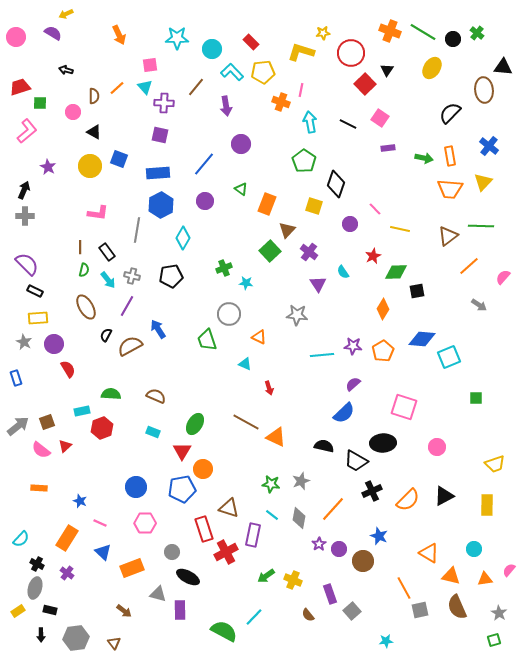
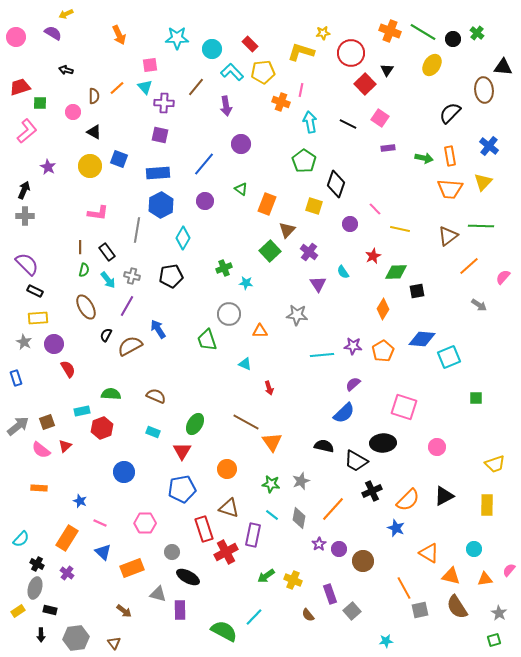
red rectangle at (251, 42): moved 1 px left, 2 px down
yellow ellipse at (432, 68): moved 3 px up
orange triangle at (259, 337): moved 1 px right, 6 px up; rotated 28 degrees counterclockwise
orange triangle at (276, 437): moved 4 px left, 5 px down; rotated 30 degrees clockwise
orange circle at (203, 469): moved 24 px right
blue circle at (136, 487): moved 12 px left, 15 px up
blue star at (379, 536): moved 17 px right, 8 px up
brown semicircle at (457, 607): rotated 10 degrees counterclockwise
